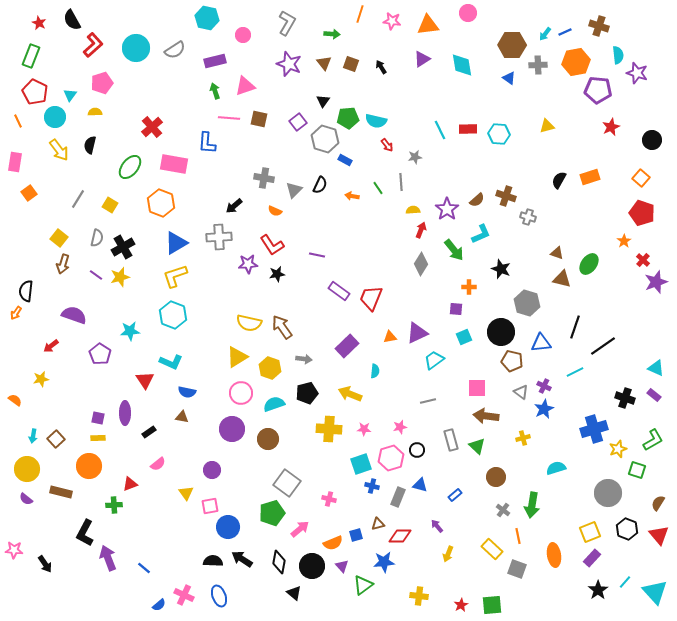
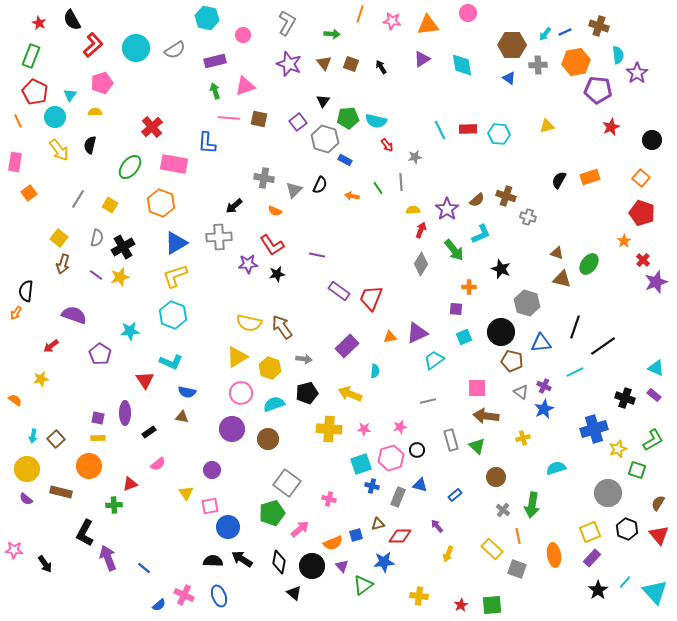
purple star at (637, 73): rotated 20 degrees clockwise
